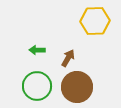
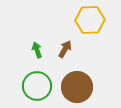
yellow hexagon: moved 5 px left, 1 px up
green arrow: rotated 70 degrees clockwise
brown arrow: moved 3 px left, 9 px up
